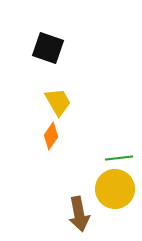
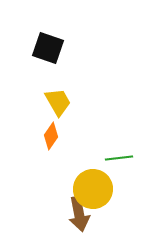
yellow circle: moved 22 px left
